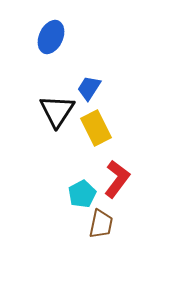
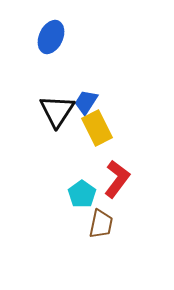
blue trapezoid: moved 3 px left, 14 px down
yellow rectangle: moved 1 px right
cyan pentagon: rotated 8 degrees counterclockwise
